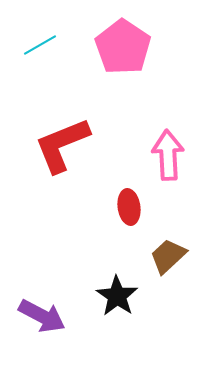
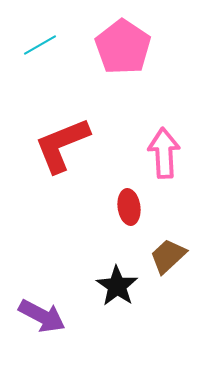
pink arrow: moved 4 px left, 2 px up
black star: moved 10 px up
